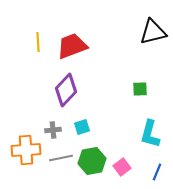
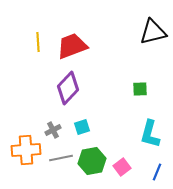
purple diamond: moved 2 px right, 2 px up
gray cross: rotated 21 degrees counterclockwise
